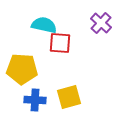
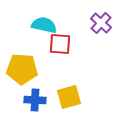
red square: moved 1 px down
